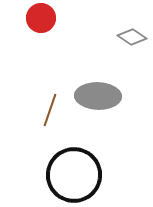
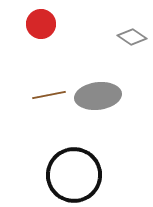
red circle: moved 6 px down
gray ellipse: rotated 9 degrees counterclockwise
brown line: moved 1 px left, 15 px up; rotated 60 degrees clockwise
